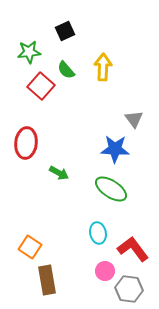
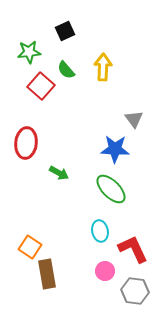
green ellipse: rotated 12 degrees clockwise
cyan ellipse: moved 2 px right, 2 px up
red L-shape: rotated 12 degrees clockwise
brown rectangle: moved 6 px up
gray hexagon: moved 6 px right, 2 px down
